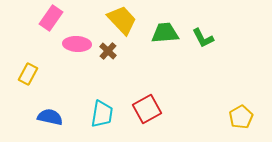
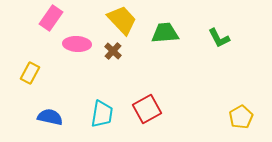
green L-shape: moved 16 px right
brown cross: moved 5 px right
yellow rectangle: moved 2 px right, 1 px up
